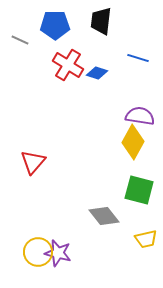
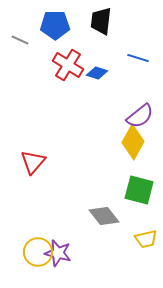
purple semicircle: rotated 132 degrees clockwise
